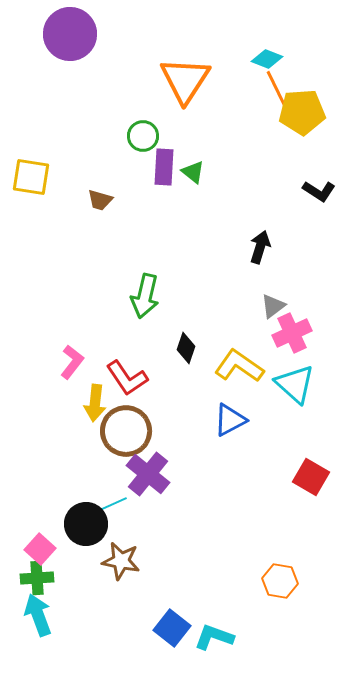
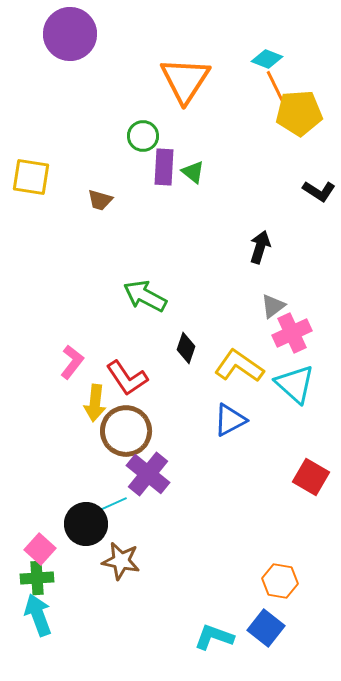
yellow pentagon: moved 3 px left, 1 px down
green arrow: rotated 105 degrees clockwise
blue square: moved 94 px right
